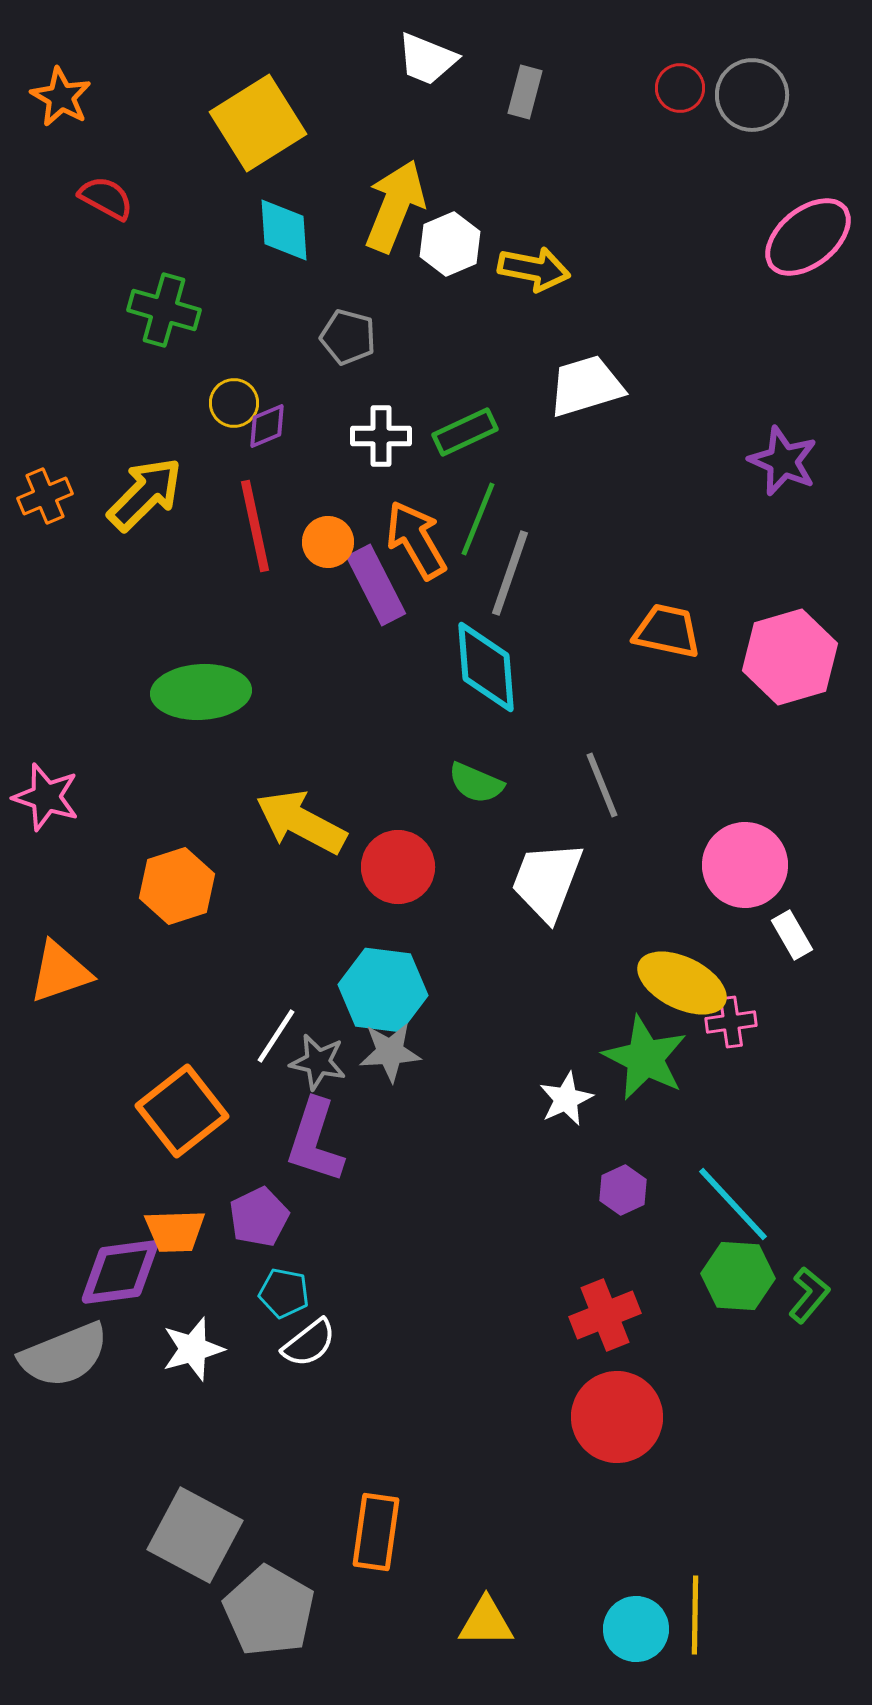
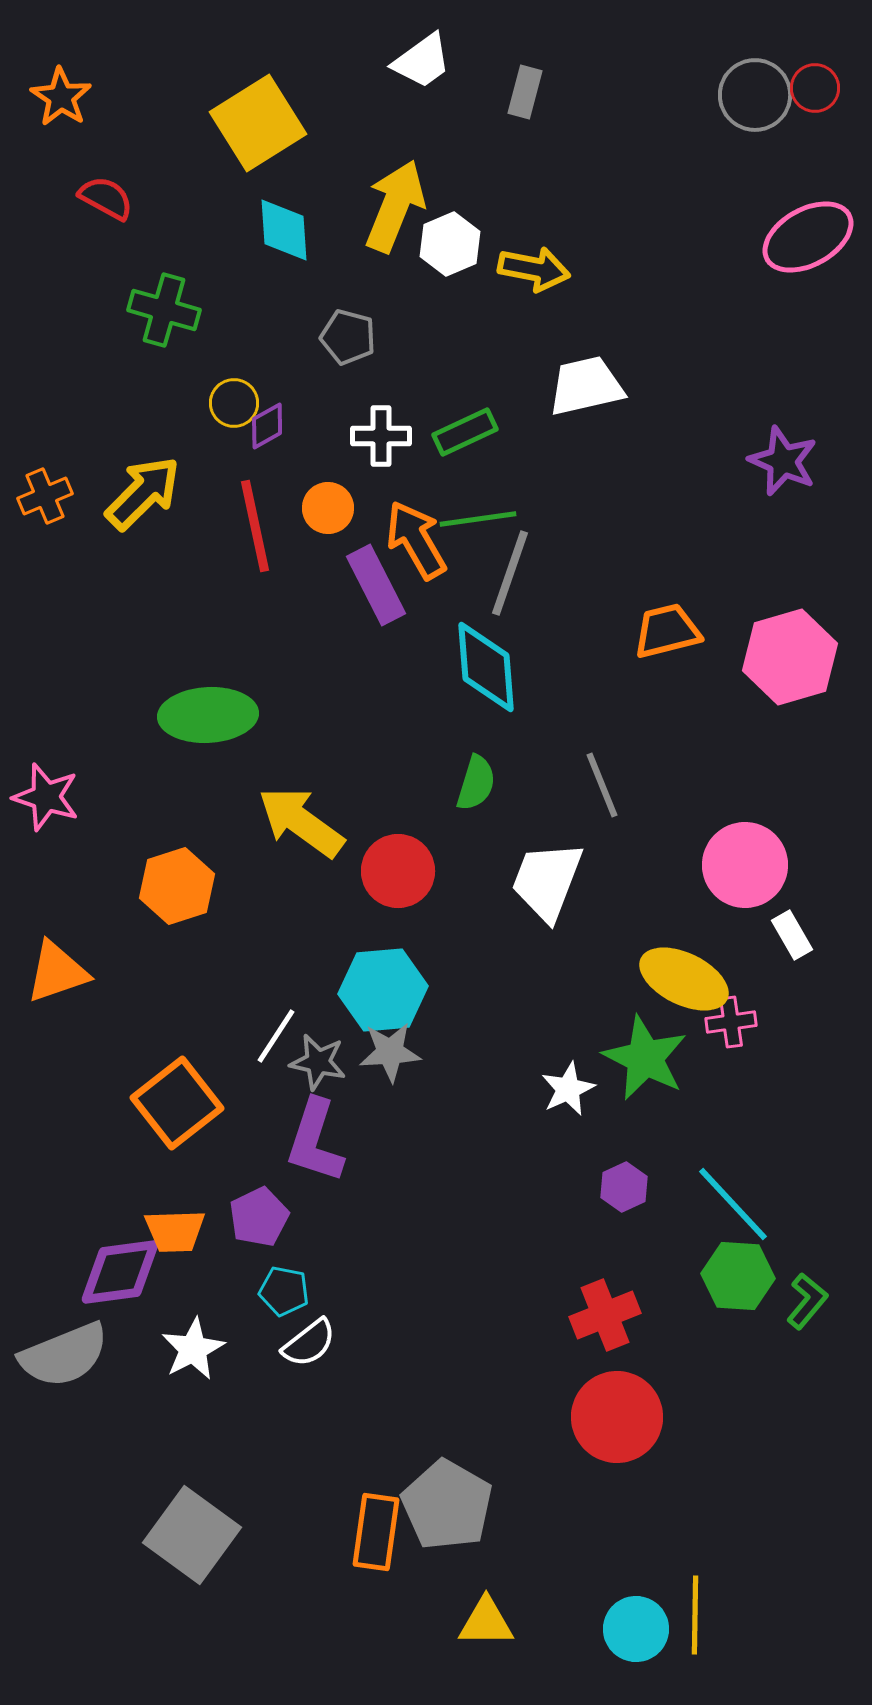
white trapezoid at (427, 59): moved 5 px left, 2 px down; rotated 58 degrees counterclockwise
red circle at (680, 88): moved 135 px right
gray circle at (752, 95): moved 3 px right
orange star at (61, 97): rotated 4 degrees clockwise
pink ellipse at (808, 237): rotated 10 degrees clockwise
white trapezoid at (586, 386): rotated 4 degrees clockwise
purple diamond at (267, 426): rotated 6 degrees counterclockwise
yellow arrow at (145, 494): moved 2 px left, 1 px up
green line at (478, 519): rotated 60 degrees clockwise
orange circle at (328, 542): moved 34 px up
orange trapezoid at (667, 631): rotated 26 degrees counterclockwise
green ellipse at (201, 692): moved 7 px right, 23 px down
green semicircle at (476, 783): rotated 96 degrees counterclockwise
yellow arrow at (301, 822): rotated 8 degrees clockwise
red circle at (398, 867): moved 4 px down
orange triangle at (60, 972): moved 3 px left
yellow ellipse at (682, 983): moved 2 px right, 4 px up
cyan hexagon at (383, 990): rotated 12 degrees counterclockwise
white star at (566, 1099): moved 2 px right, 10 px up
orange square at (182, 1111): moved 5 px left, 8 px up
purple hexagon at (623, 1190): moved 1 px right, 3 px up
cyan pentagon at (284, 1293): moved 2 px up
green L-shape at (809, 1295): moved 2 px left, 6 px down
white star at (193, 1349): rotated 12 degrees counterclockwise
gray square at (195, 1535): moved 3 px left; rotated 8 degrees clockwise
gray pentagon at (269, 1611): moved 178 px right, 106 px up
